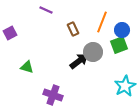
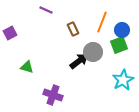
cyan star: moved 2 px left, 6 px up
